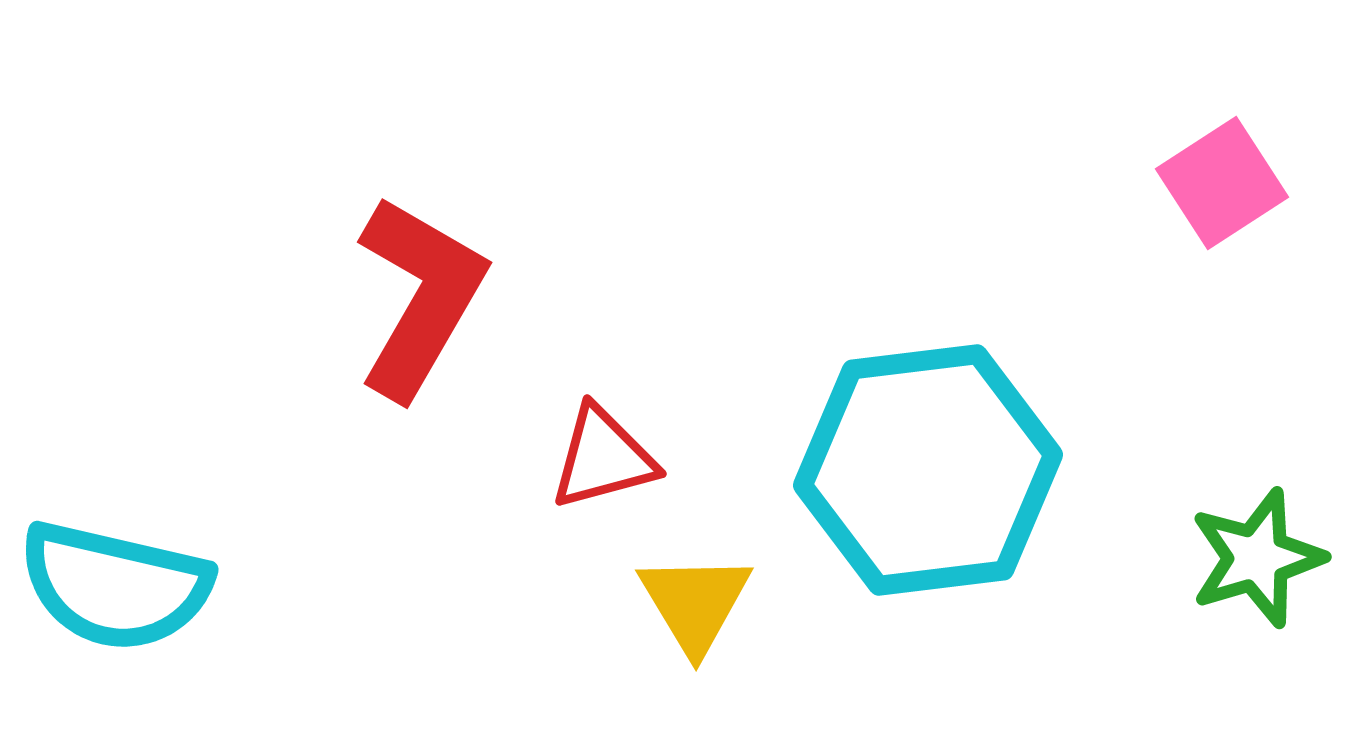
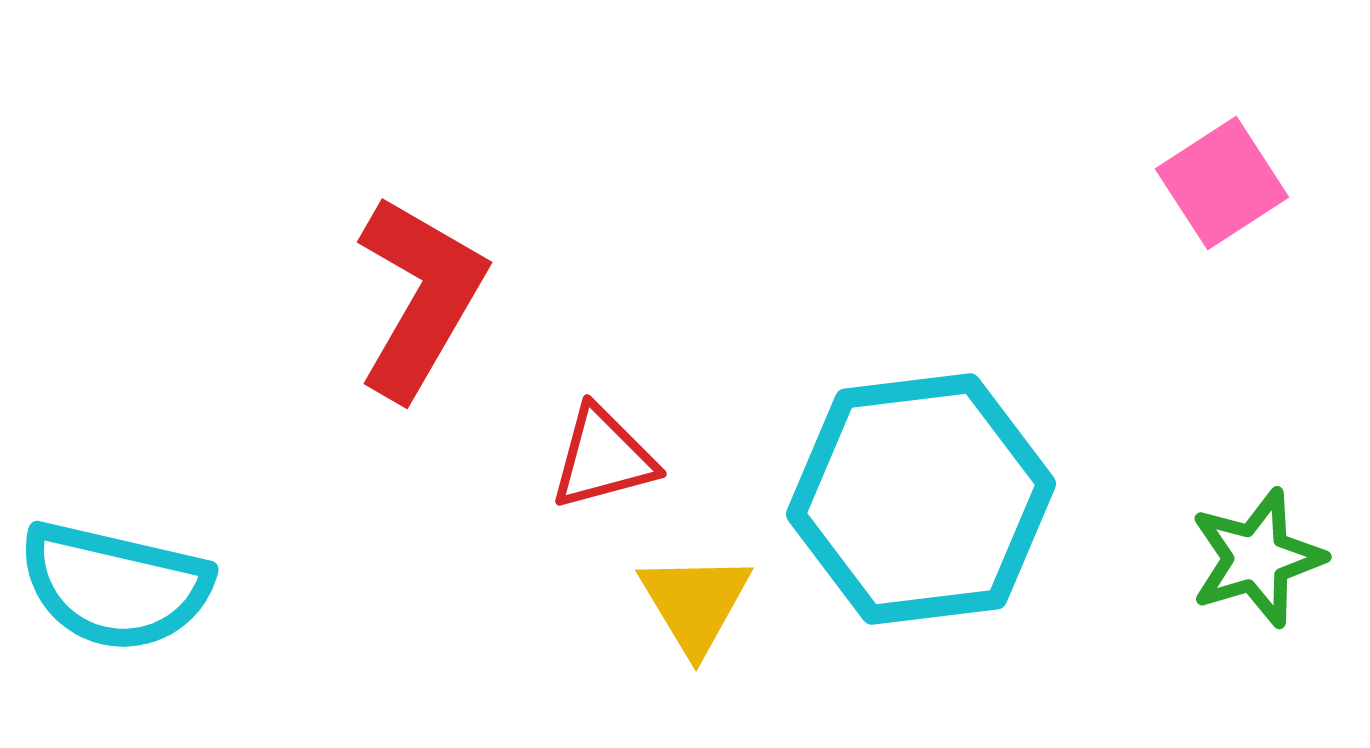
cyan hexagon: moved 7 px left, 29 px down
